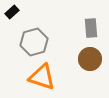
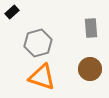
gray hexagon: moved 4 px right, 1 px down
brown circle: moved 10 px down
